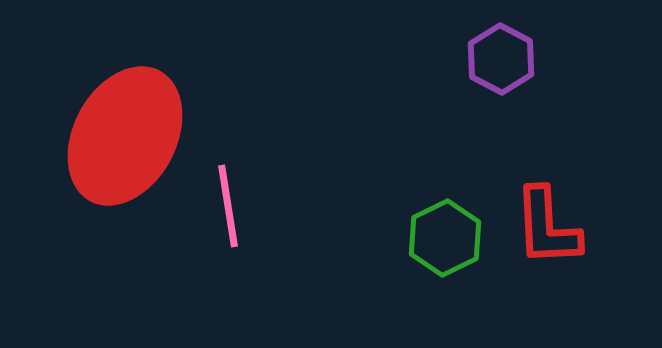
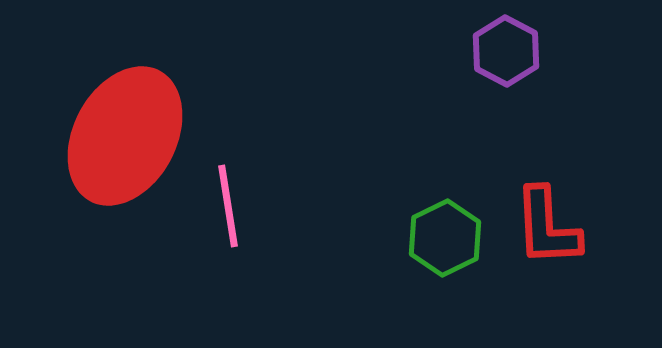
purple hexagon: moved 5 px right, 8 px up
